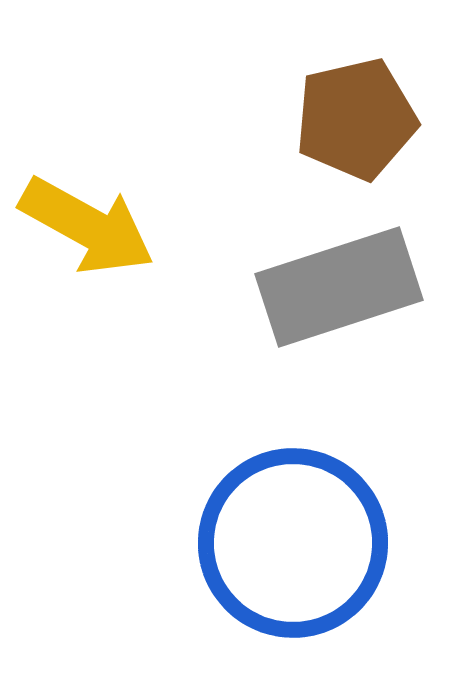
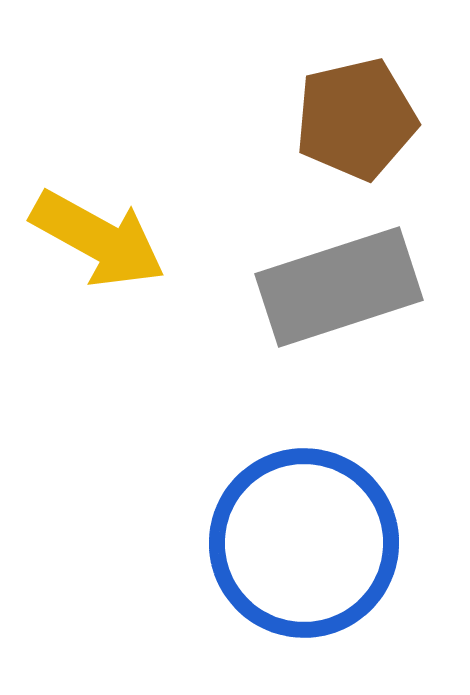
yellow arrow: moved 11 px right, 13 px down
blue circle: moved 11 px right
